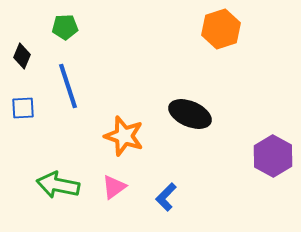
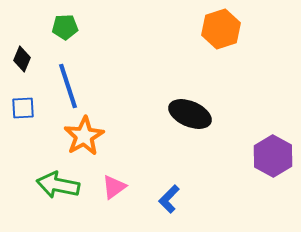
black diamond: moved 3 px down
orange star: moved 40 px left; rotated 24 degrees clockwise
blue L-shape: moved 3 px right, 2 px down
